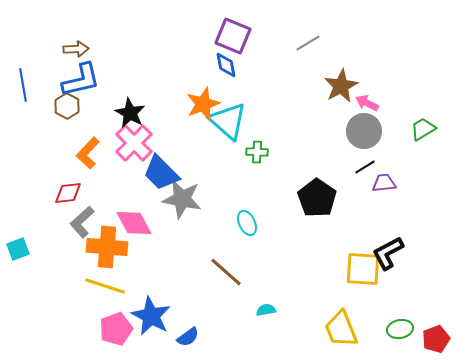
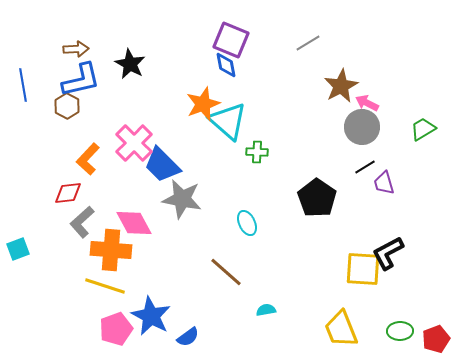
purple square: moved 2 px left, 4 px down
black star: moved 49 px up
gray circle: moved 2 px left, 4 px up
orange L-shape: moved 6 px down
blue trapezoid: moved 1 px right, 8 px up
purple trapezoid: rotated 100 degrees counterclockwise
orange cross: moved 4 px right, 3 px down
green ellipse: moved 2 px down; rotated 10 degrees clockwise
